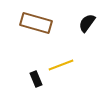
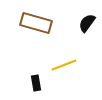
yellow line: moved 3 px right
black rectangle: moved 4 px down; rotated 14 degrees clockwise
